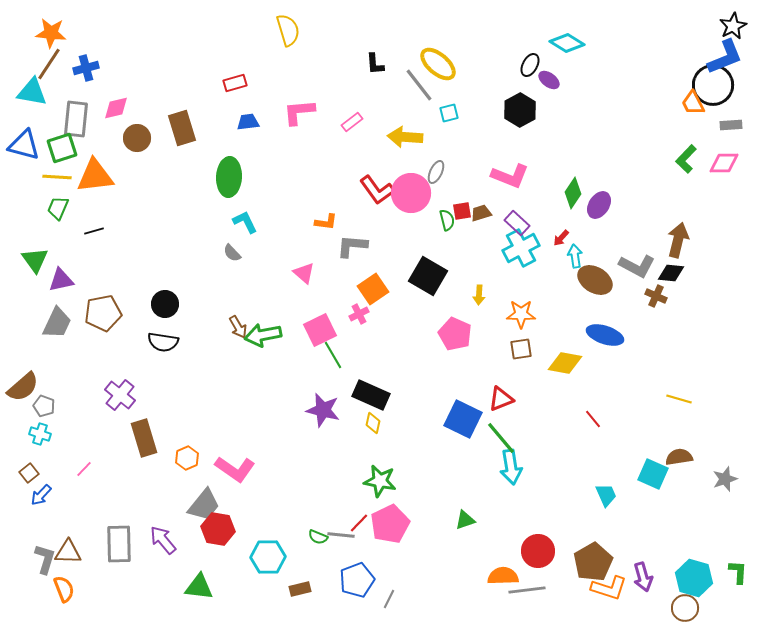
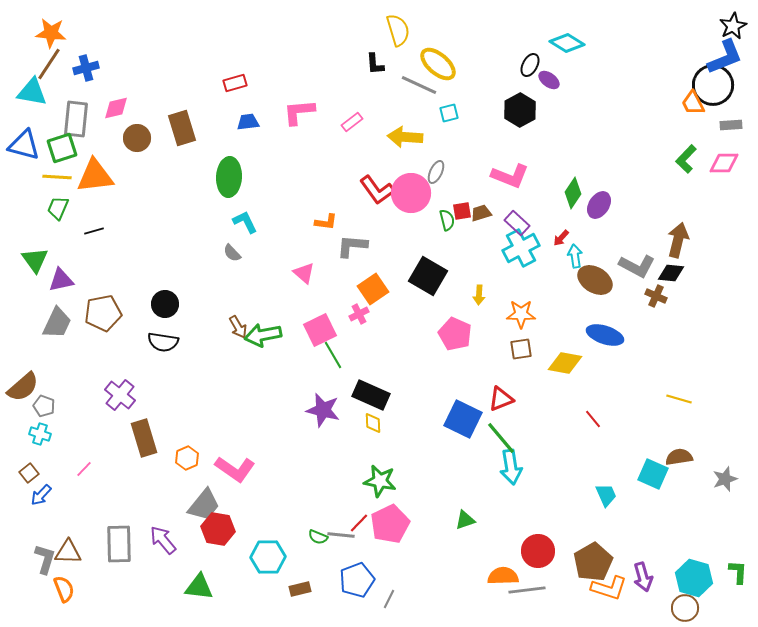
yellow semicircle at (288, 30): moved 110 px right
gray line at (419, 85): rotated 27 degrees counterclockwise
yellow diamond at (373, 423): rotated 15 degrees counterclockwise
